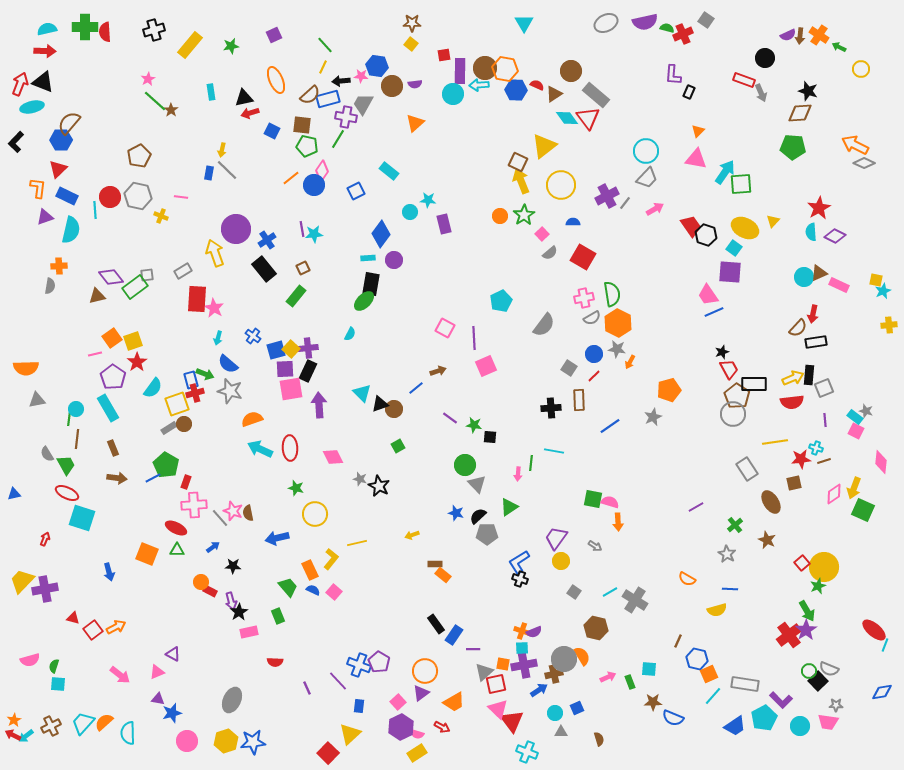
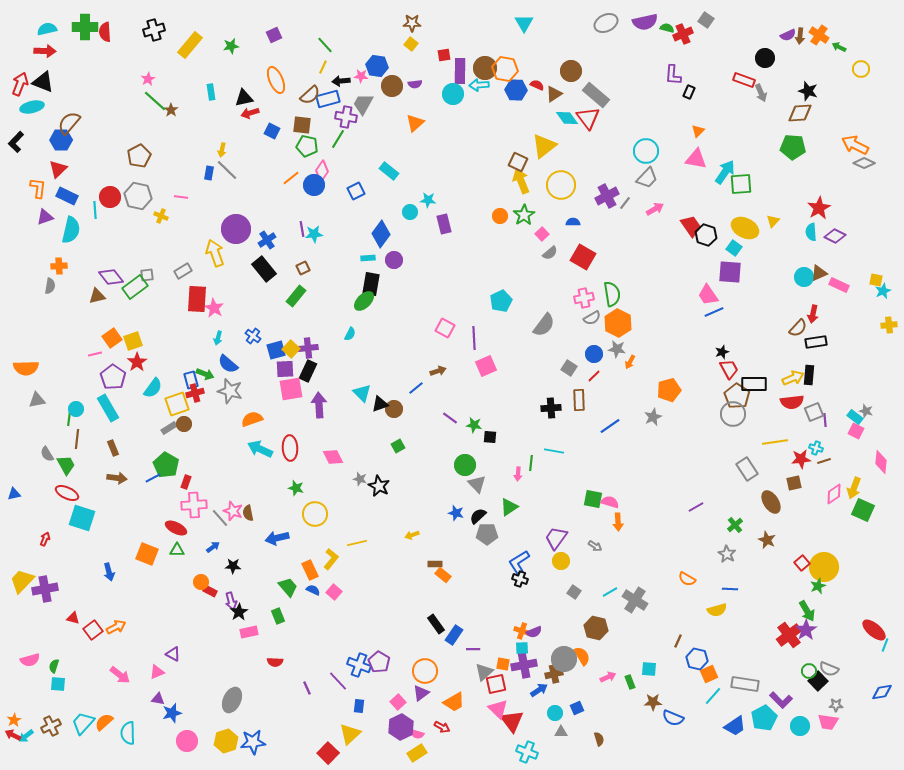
gray square at (824, 388): moved 10 px left, 24 px down
